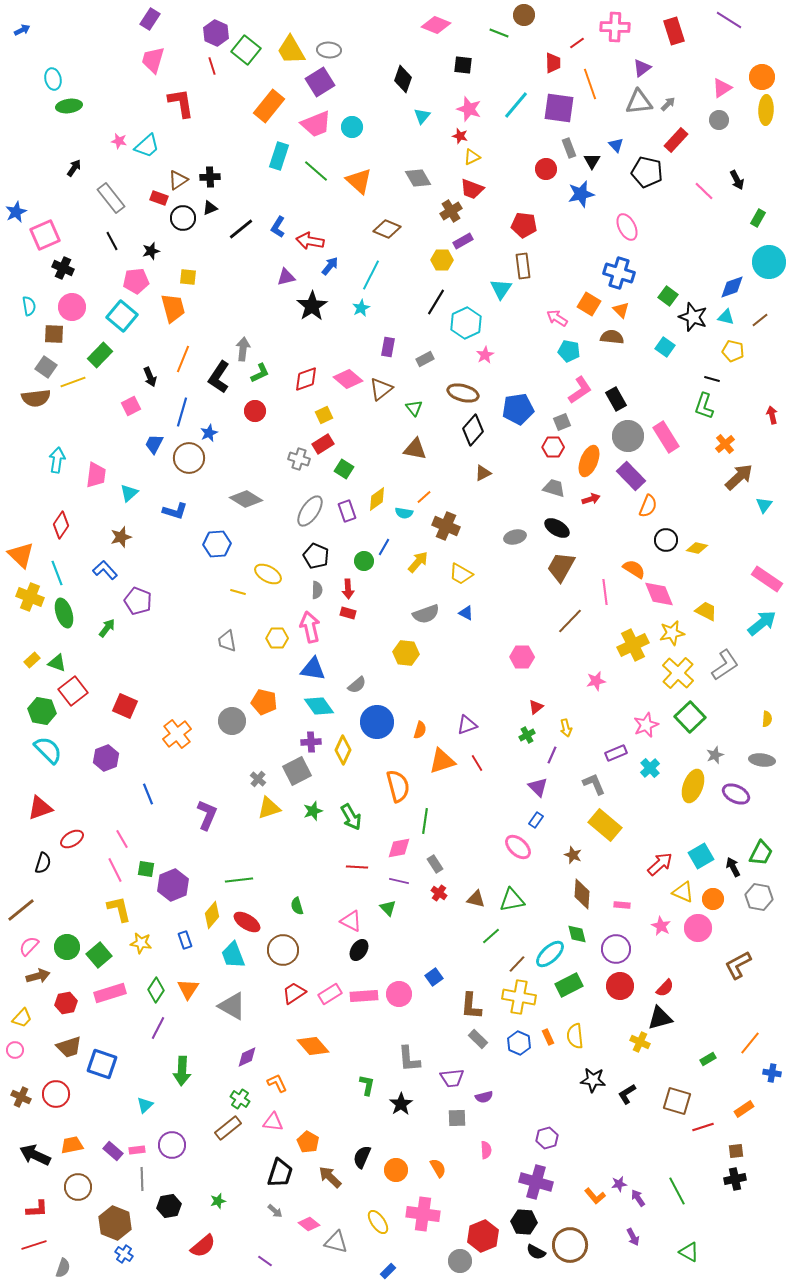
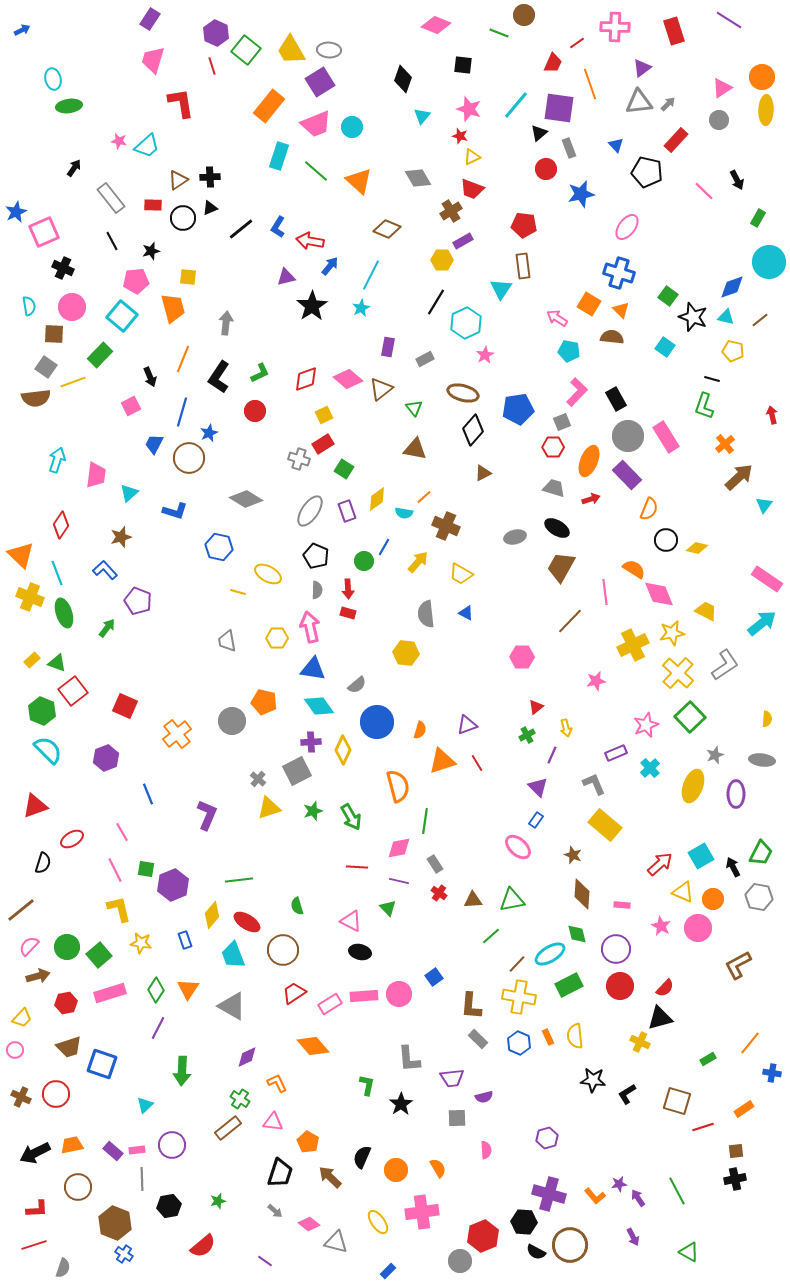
red trapezoid at (553, 63): rotated 25 degrees clockwise
black triangle at (592, 161): moved 53 px left, 28 px up; rotated 18 degrees clockwise
red rectangle at (159, 198): moved 6 px left, 7 px down; rotated 18 degrees counterclockwise
pink ellipse at (627, 227): rotated 64 degrees clockwise
pink square at (45, 235): moved 1 px left, 3 px up
gray arrow at (243, 349): moved 17 px left, 26 px up
pink L-shape at (580, 390): moved 3 px left, 2 px down; rotated 12 degrees counterclockwise
cyan arrow at (57, 460): rotated 10 degrees clockwise
purple rectangle at (631, 476): moved 4 px left, 1 px up
orange semicircle at (648, 506): moved 1 px right, 3 px down
blue hexagon at (217, 544): moved 2 px right, 3 px down; rotated 16 degrees clockwise
gray semicircle at (426, 614): rotated 104 degrees clockwise
green hexagon at (42, 711): rotated 12 degrees clockwise
purple ellipse at (736, 794): rotated 64 degrees clockwise
red triangle at (40, 808): moved 5 px left, 2 px up
pink line at (122, 839): moved 7 px up
brown triangle at (476, 899): moved 3 px left, 1 px down; rotated 18 degrees counterclockwise
black ellipse at (359, 950): moved 1 px right, 2 px down; rotated 70 degrees clockwise
cyan ellipse at (550, 954): rotated 12 degrees clockwise
pink rectangle at (330, 994): moved 10 px down
black arrow at (35, 1155): moved 2 px up; rotated 52 degrees counterclockwise
purple cross at (536, 1182): moved 13 px right, 12 px down
pink cross at (423, 1214): moved 1 px left, 2 px up; rotated 16 degrees counterclockwise
